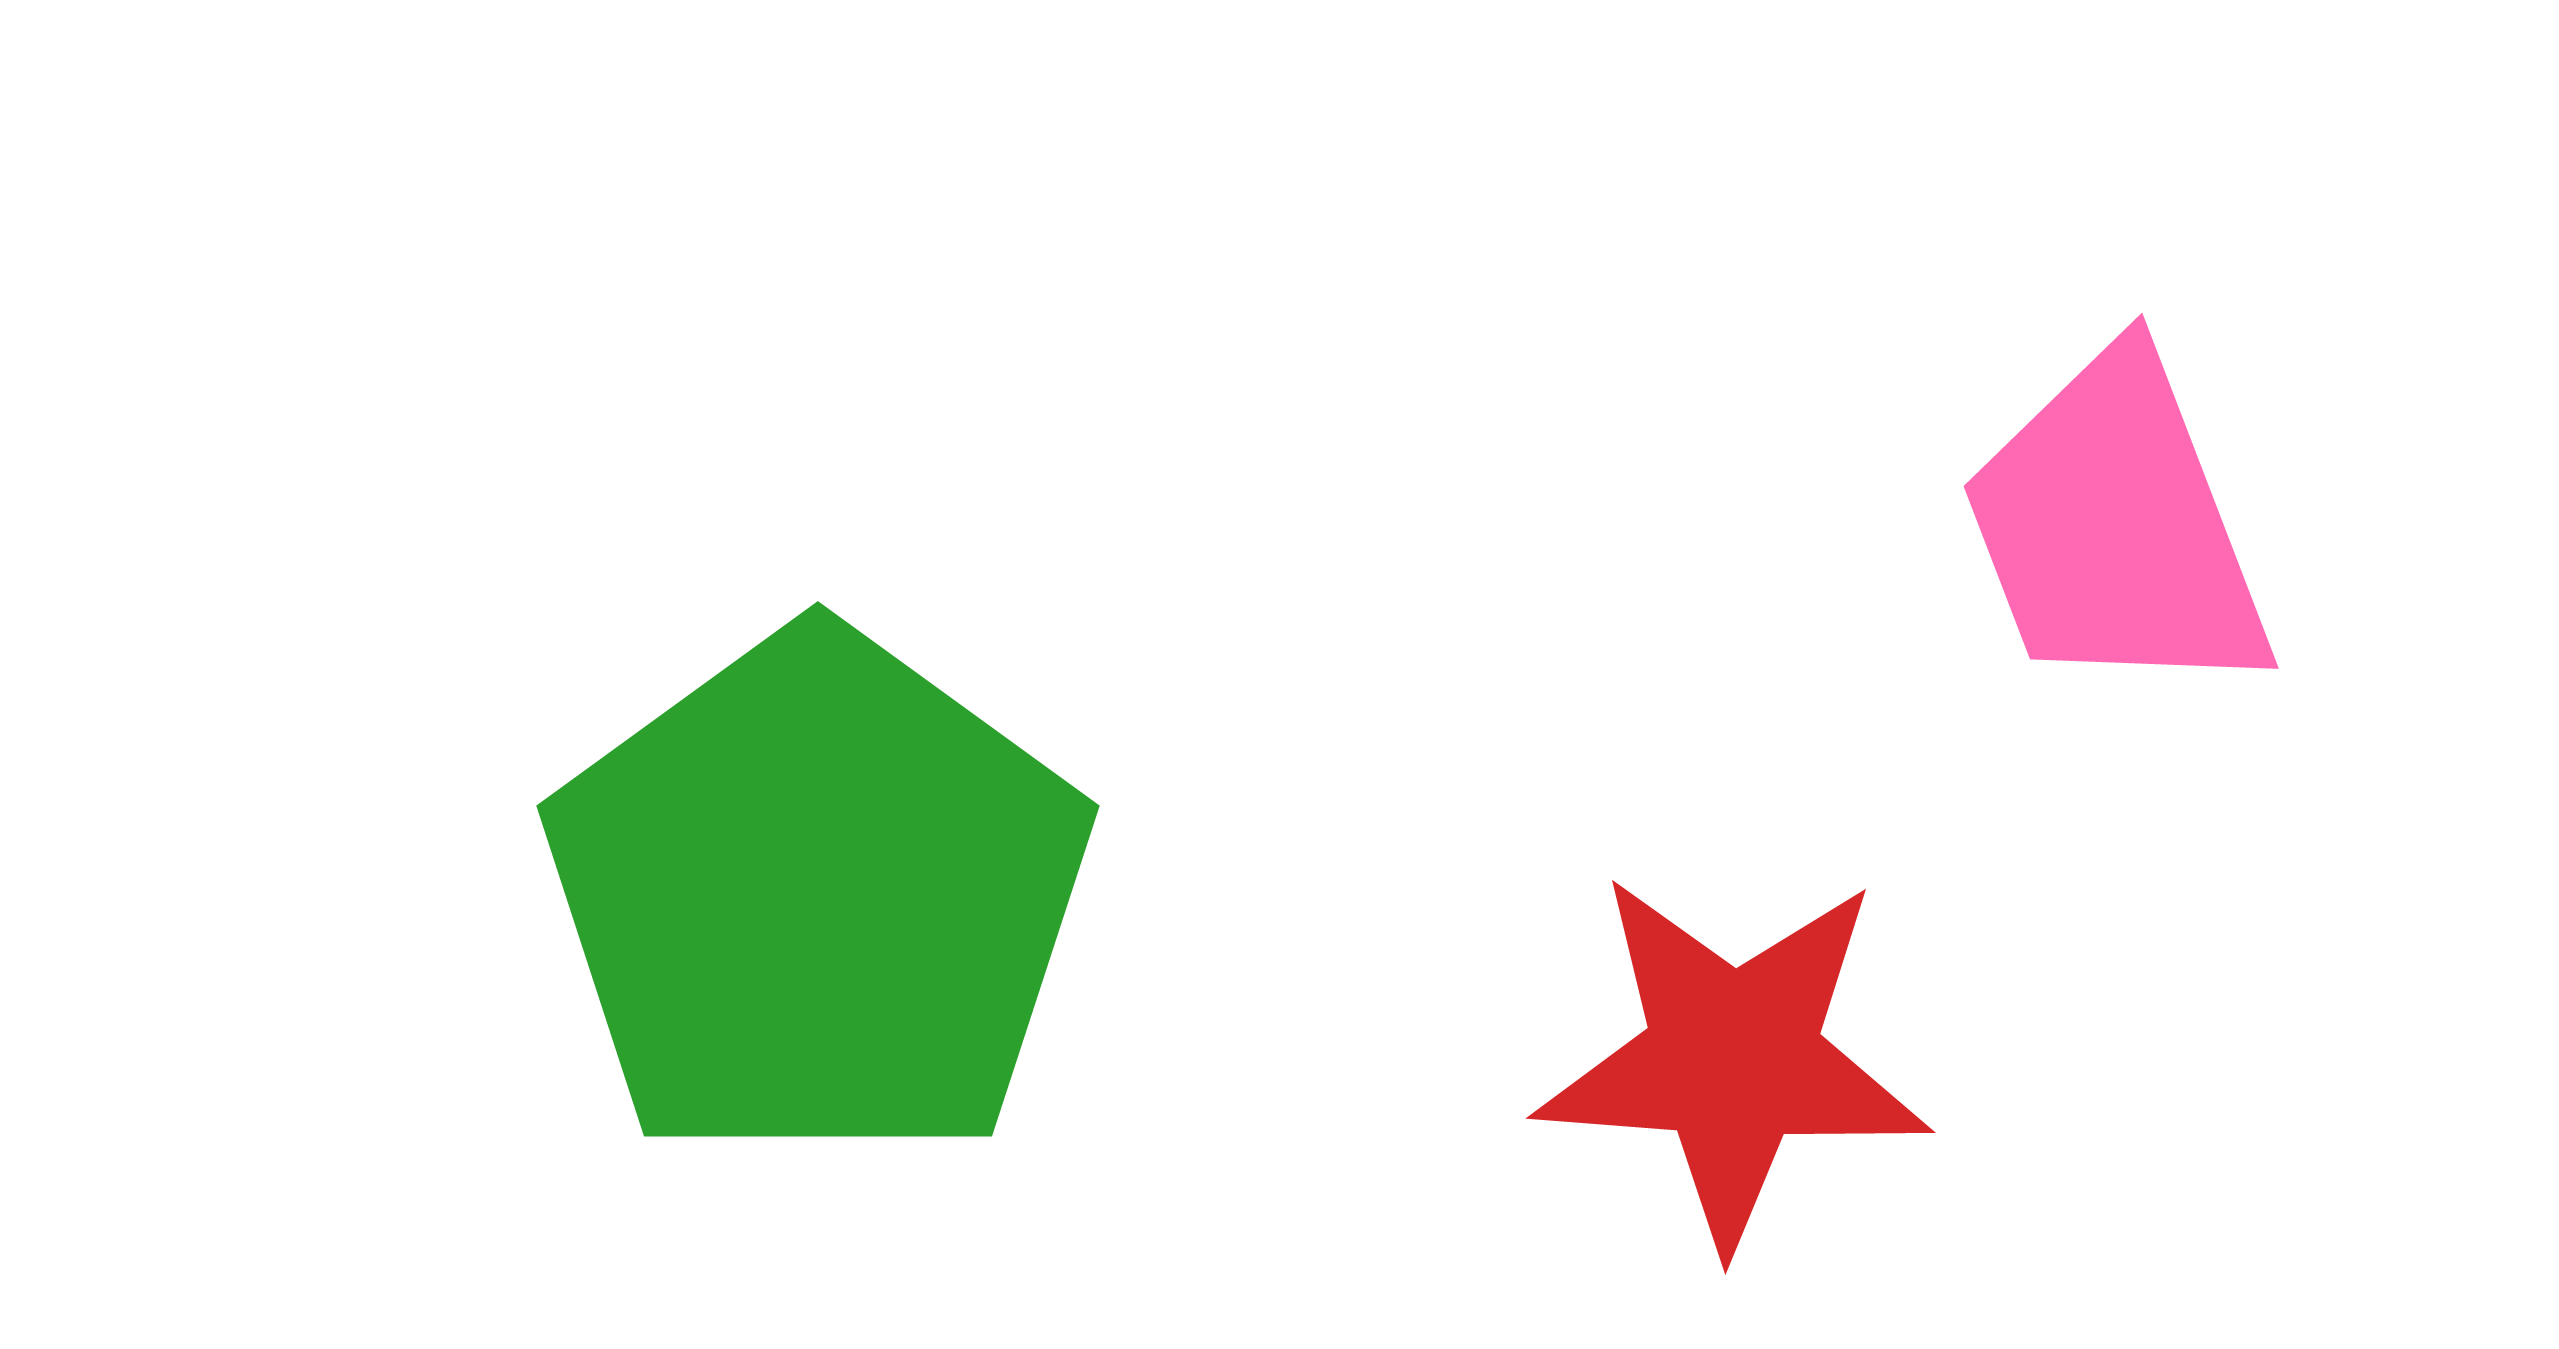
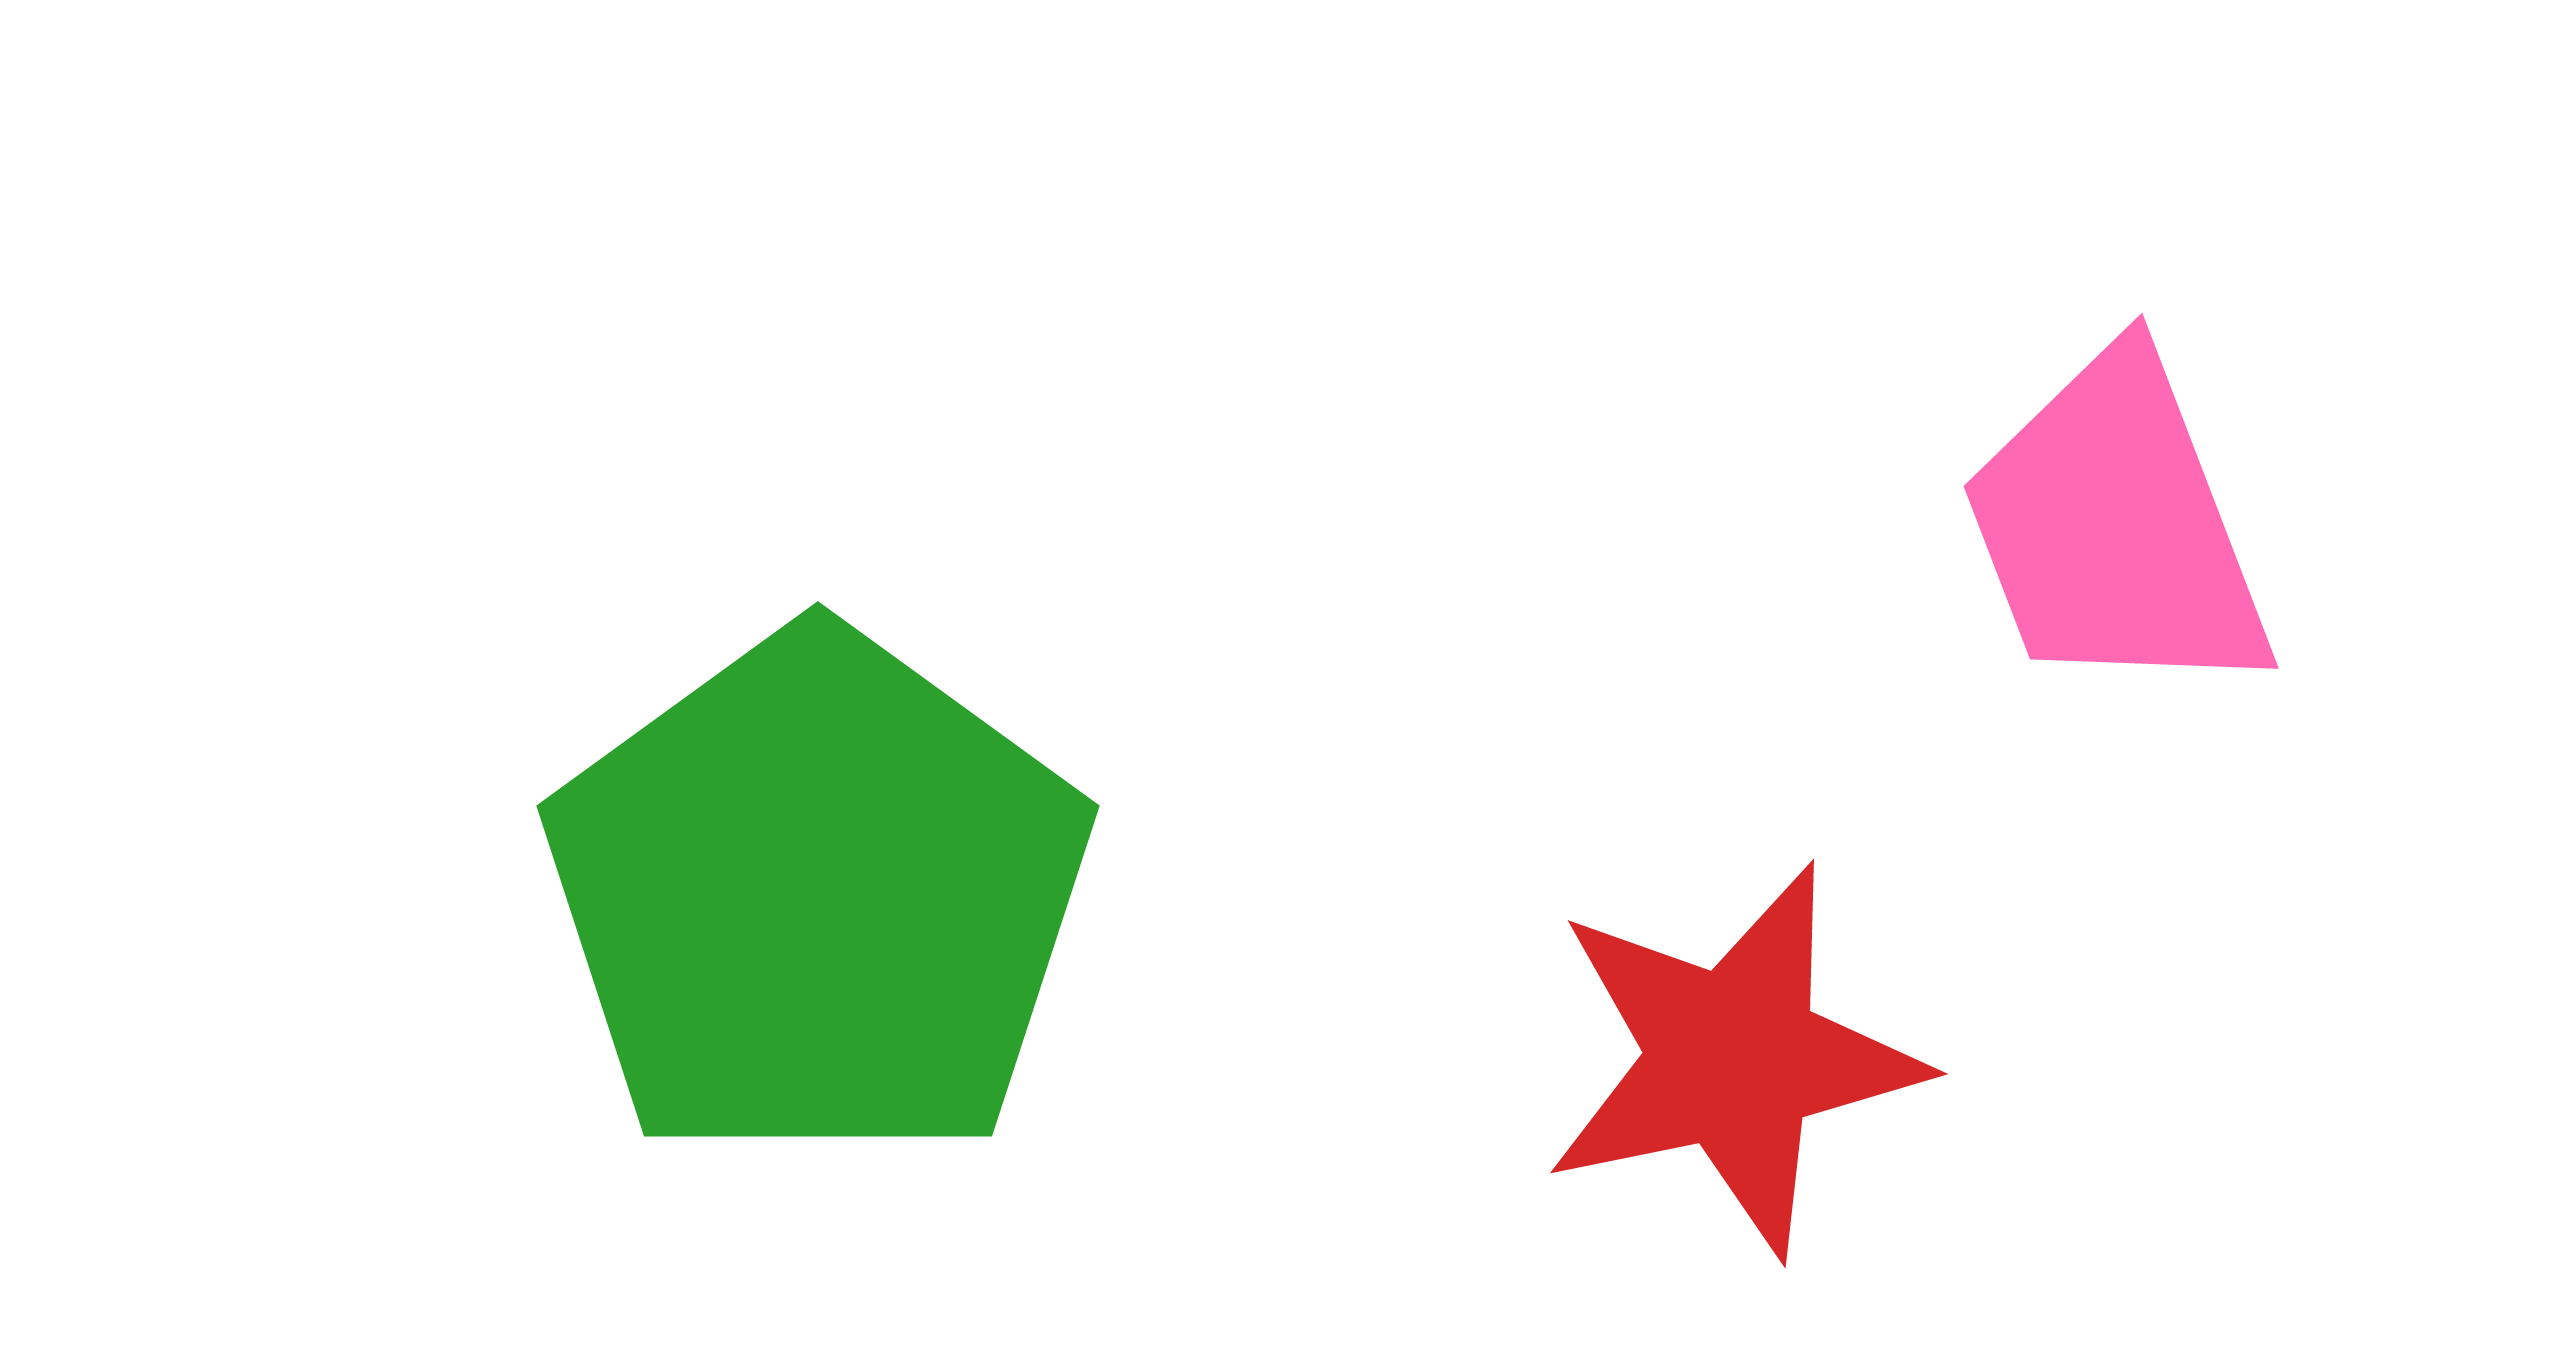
red star: rotated 16 degrees counterclockwise
